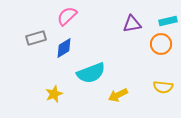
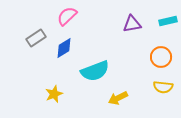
gray rectangle: rotated 18 degrees counterclockwise
orange circle: moved 13 px down
cyan semicircle: moved 4 px right, 2 px up
yellow arrow: moved 3 px down
